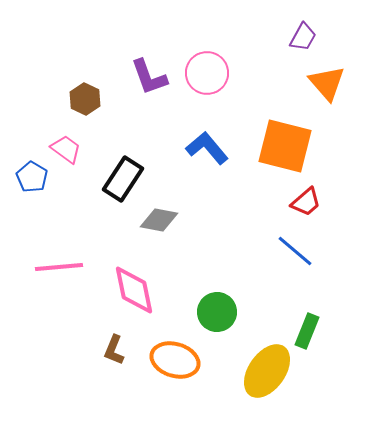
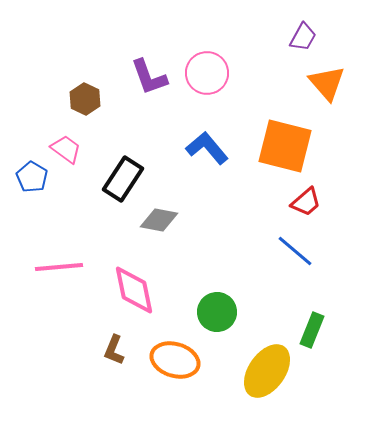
green rectangle: moved 5 px right, 1 px up
